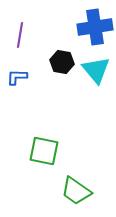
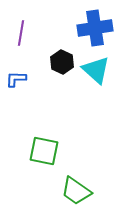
blue cross: moved 1 px down
purple line: moved 1 px right, 2 px up
black hexagon: rotated 15 degrees clockwise
cyan triangle: rotated 8 degrees counterclockwise
blue L-shape: moved 1 px left, 2 px down
